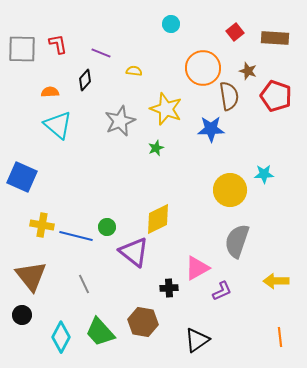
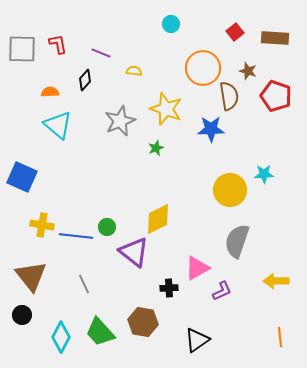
blue line: rotated 8 degrees counterclockwise
